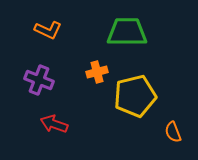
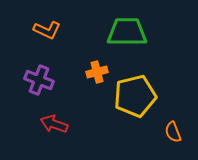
orange L-shape: moved 1 px left
